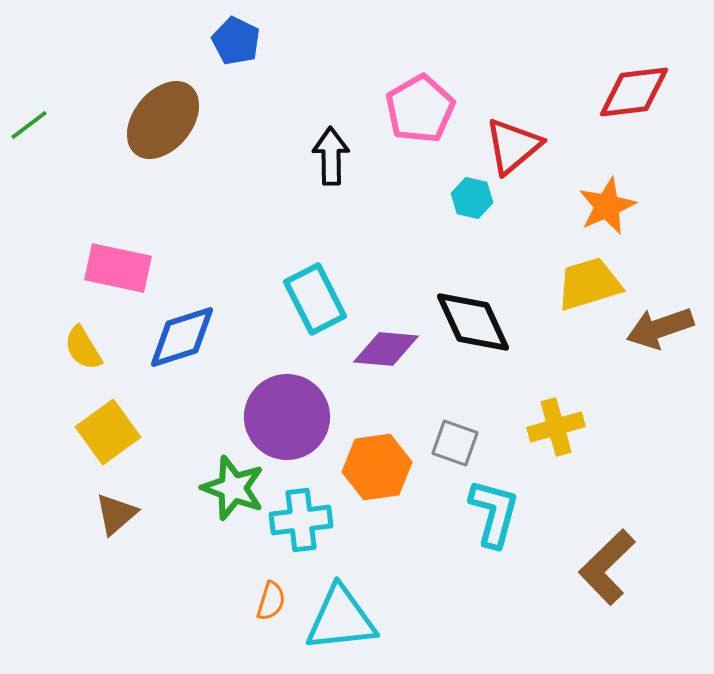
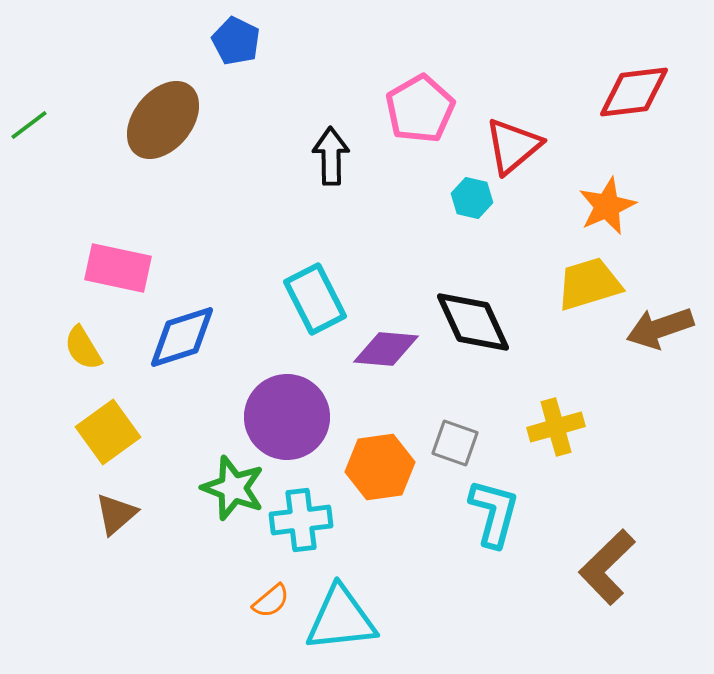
orange hexagon: moved 3 px right
orange semicircle: rotated 33 degrees clockwise
